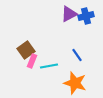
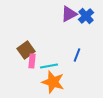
blue cross: rotated 28 degrees counterclockwise
blue line: rotated 56 degrees clockwise
pink rectangle: rotated 16 degrees counterclockwise
orange star: moved 22 px left, 1 px up
